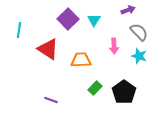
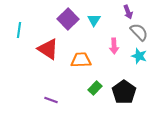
purple arrow: moved 2 px down; rotated 88 degrees clockwise
